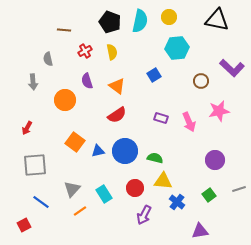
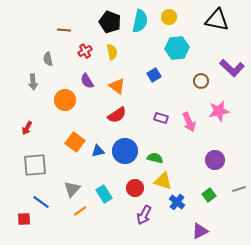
purple semicircle: rotated 14 degrees counterclockwise
yellow triangle: rotated 12 degrees clockwise
red square: moved 6 px up; rotated 24 degrees clockwise
purple triangle: rotated 18 degrees counterclockwise
